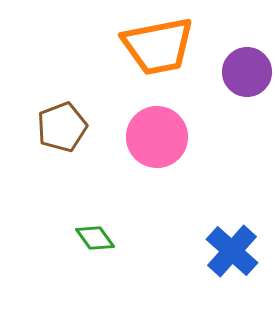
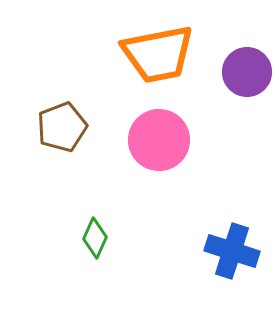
orange trapezoid: moved 8 px down
pink circle: moved 2 px right, 3 px down
green diamond: rotated 60 degrees clockwise
blue cross: rotated 24 degrees counterclockwise
